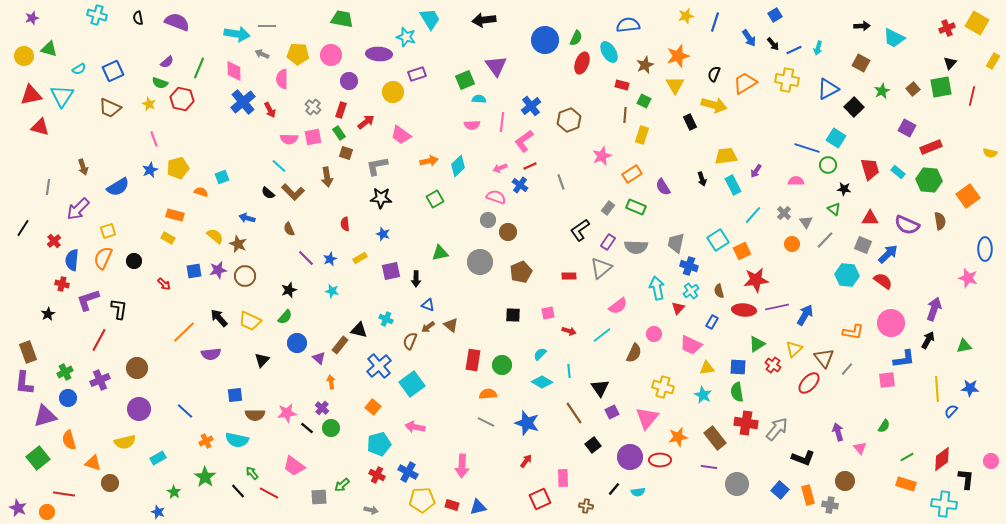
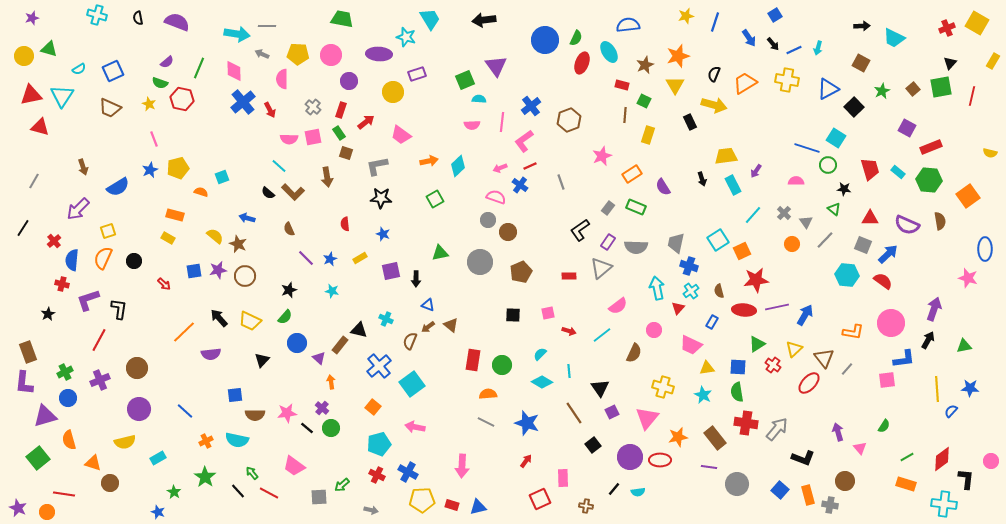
yellow rectangle at (642, 135): moved 6 px right
gray line at (48, 187): moved 14 px left, 6 px up; rotated 21 degrees clockwise
pink circle at (654, 334): moved 4 px up
